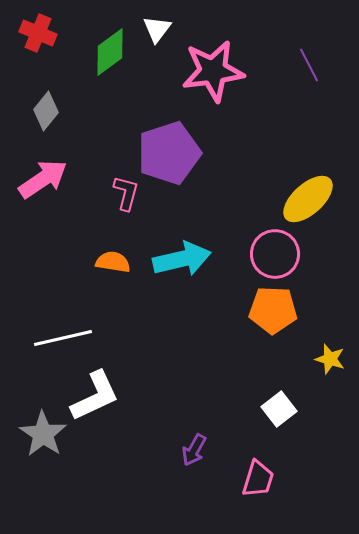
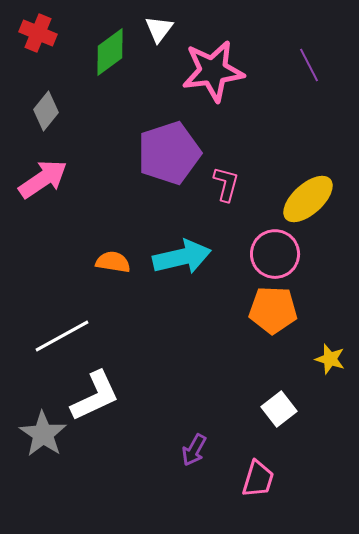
white triangle: moved 2 px right
pink L-shape: moved 100 px right, 9 px up
cyan arrow: moved 2 px up
white line: moved 1 px left, 2 px up; rotated 16 degrees counterclockwise
